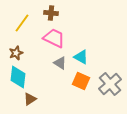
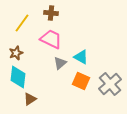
pink trapezoid: moved 3 px left, 1 px down
gray triangle: rotated 48 degrees clockwise
